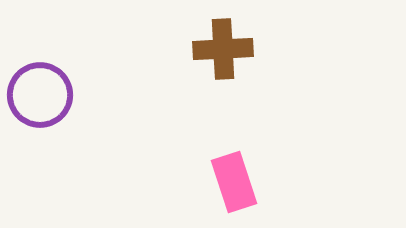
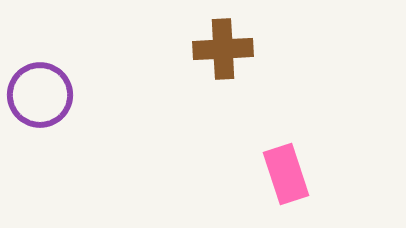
pink rectangle: moved 52 px right, 8 px up
